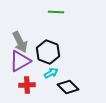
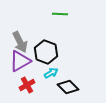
green line: moved 4 px right, 2 px down
black hexagon: moved 2 px left
red cross: rotated 28 degrees counterclockwise
